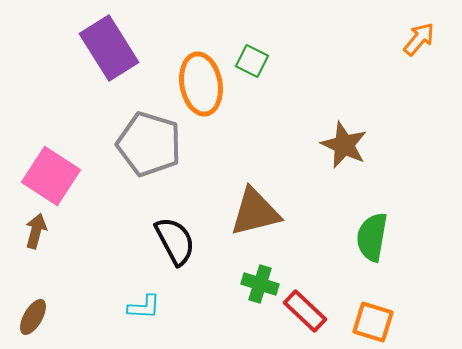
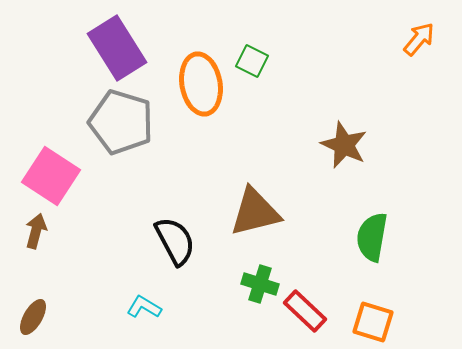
purple rectangle: moved 8 px right
gray pentagon: moved 28 px left, 22 px up
cyan L-shape: rotated 152 degrees counterclockwise
